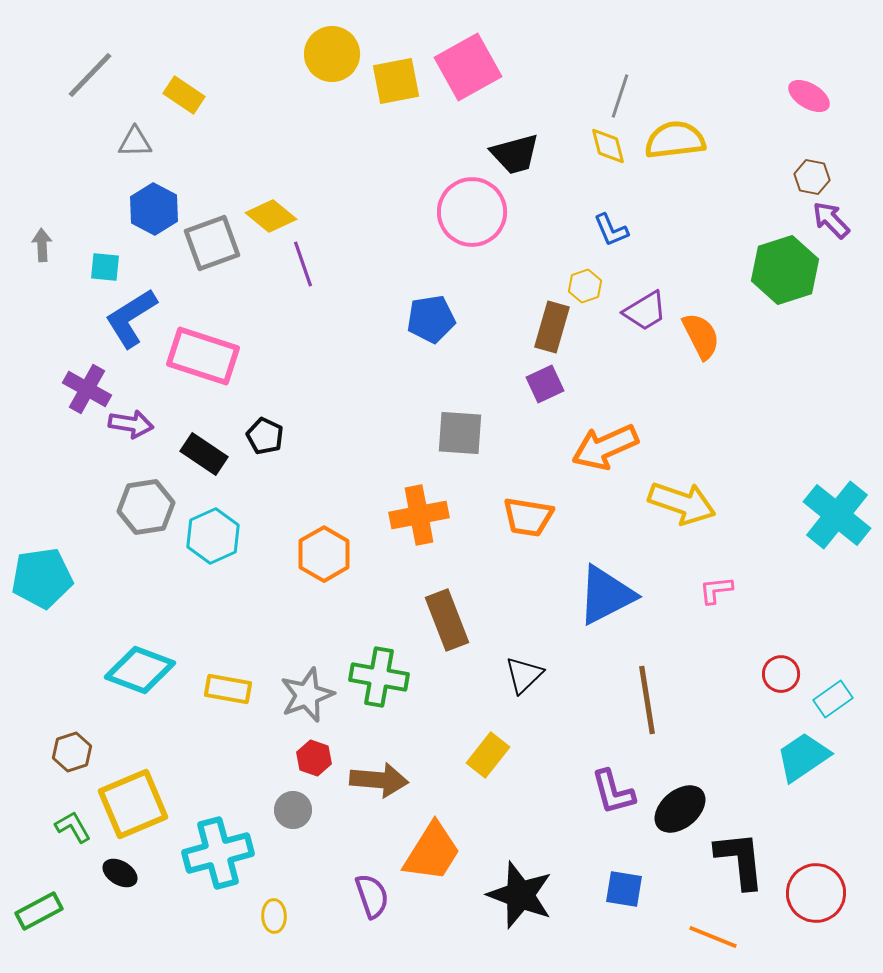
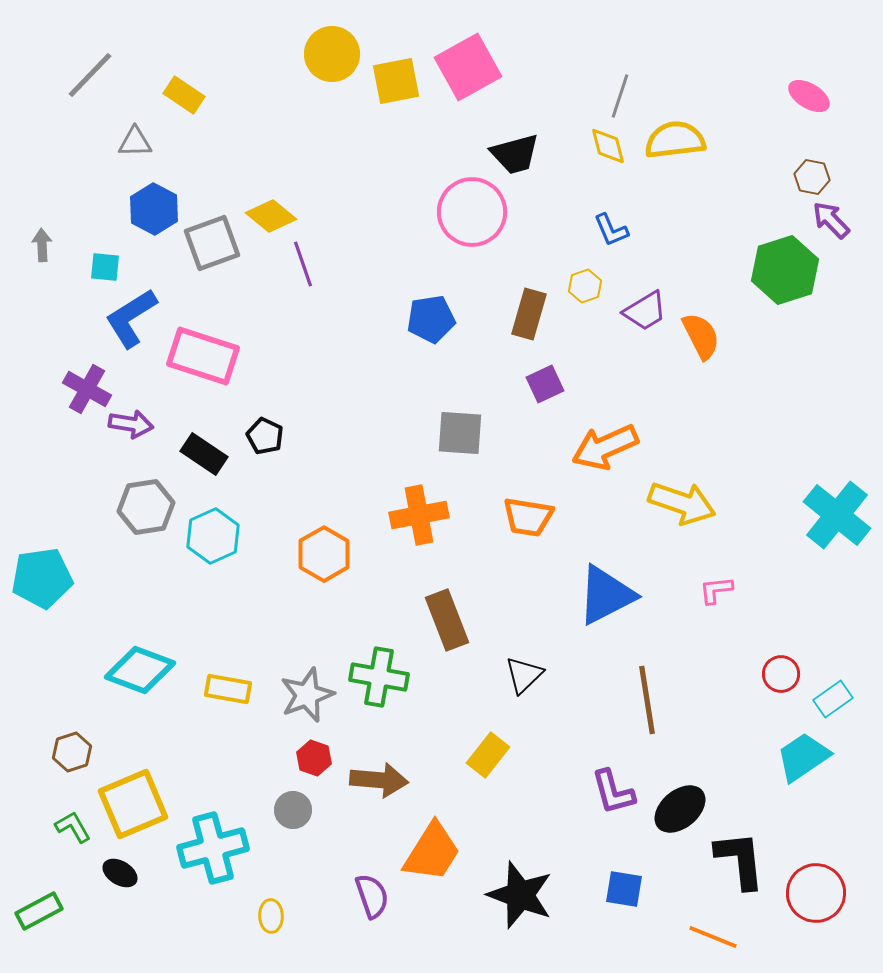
brown rectangle at (552, 327): moved 23 px left, 13 px up
cyan cross at (218, 853): moved 5 px left, 5 px up
yellow ellipse at (274, 916): moved 3 px left
